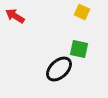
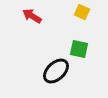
red arrow: moved 17 px right
black ellipse: moved 3 px left, 2 px down
